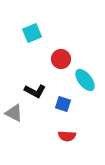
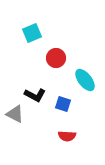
red circle: moved 5 px left, 1 px up
black L-shape: moved 4 px down
gray triangle: moved 1 px right, 1 px down
